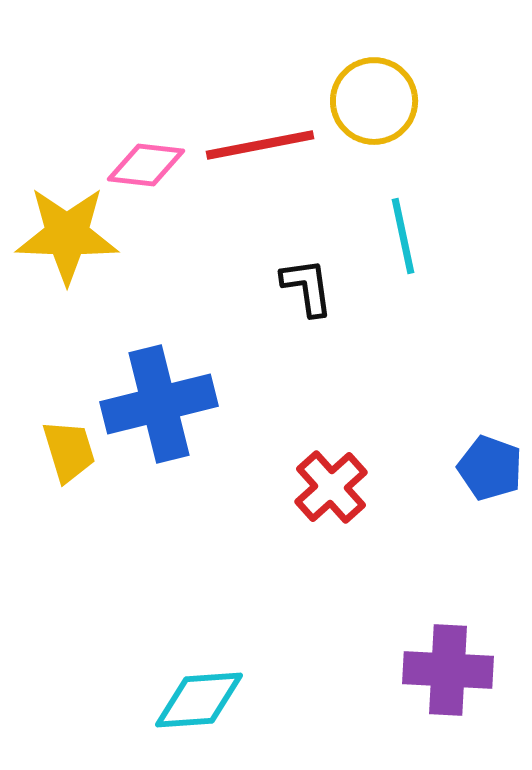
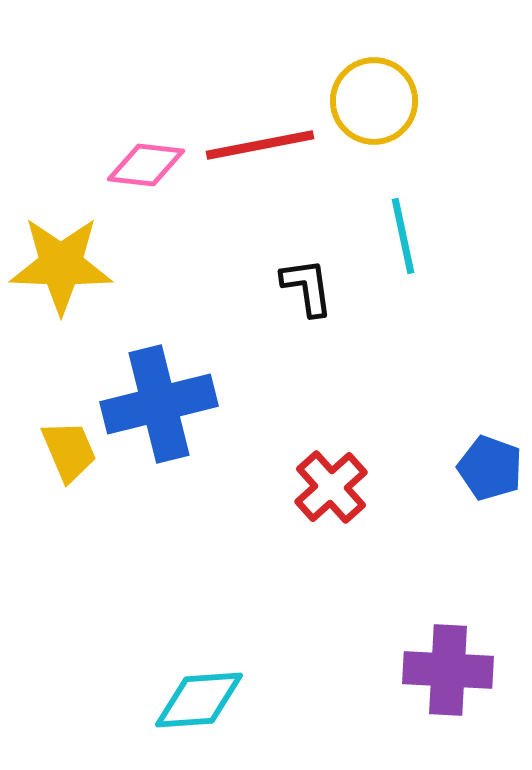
yellow star: moved 6 px left, 30 px down
yellow trapezoid: rotated 6 degrees counterclockwise
